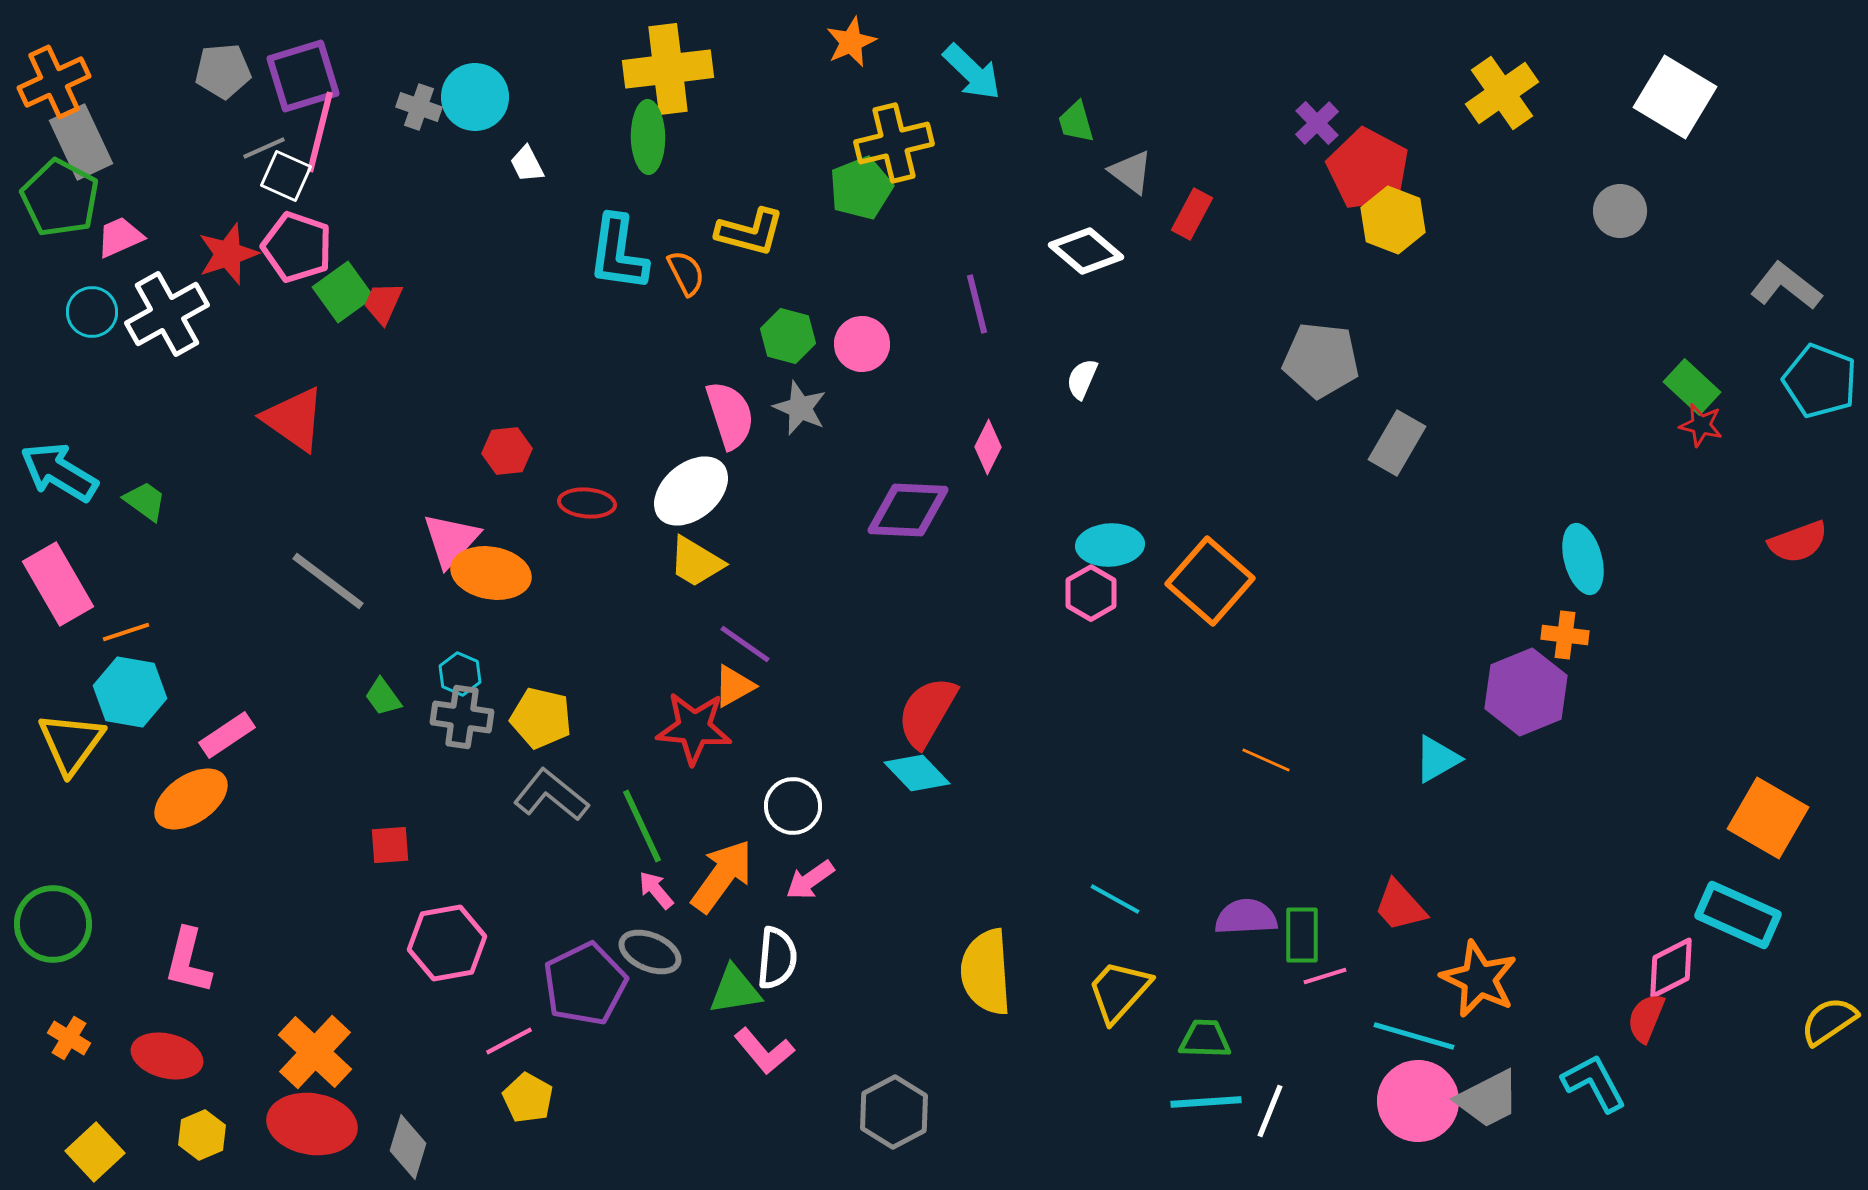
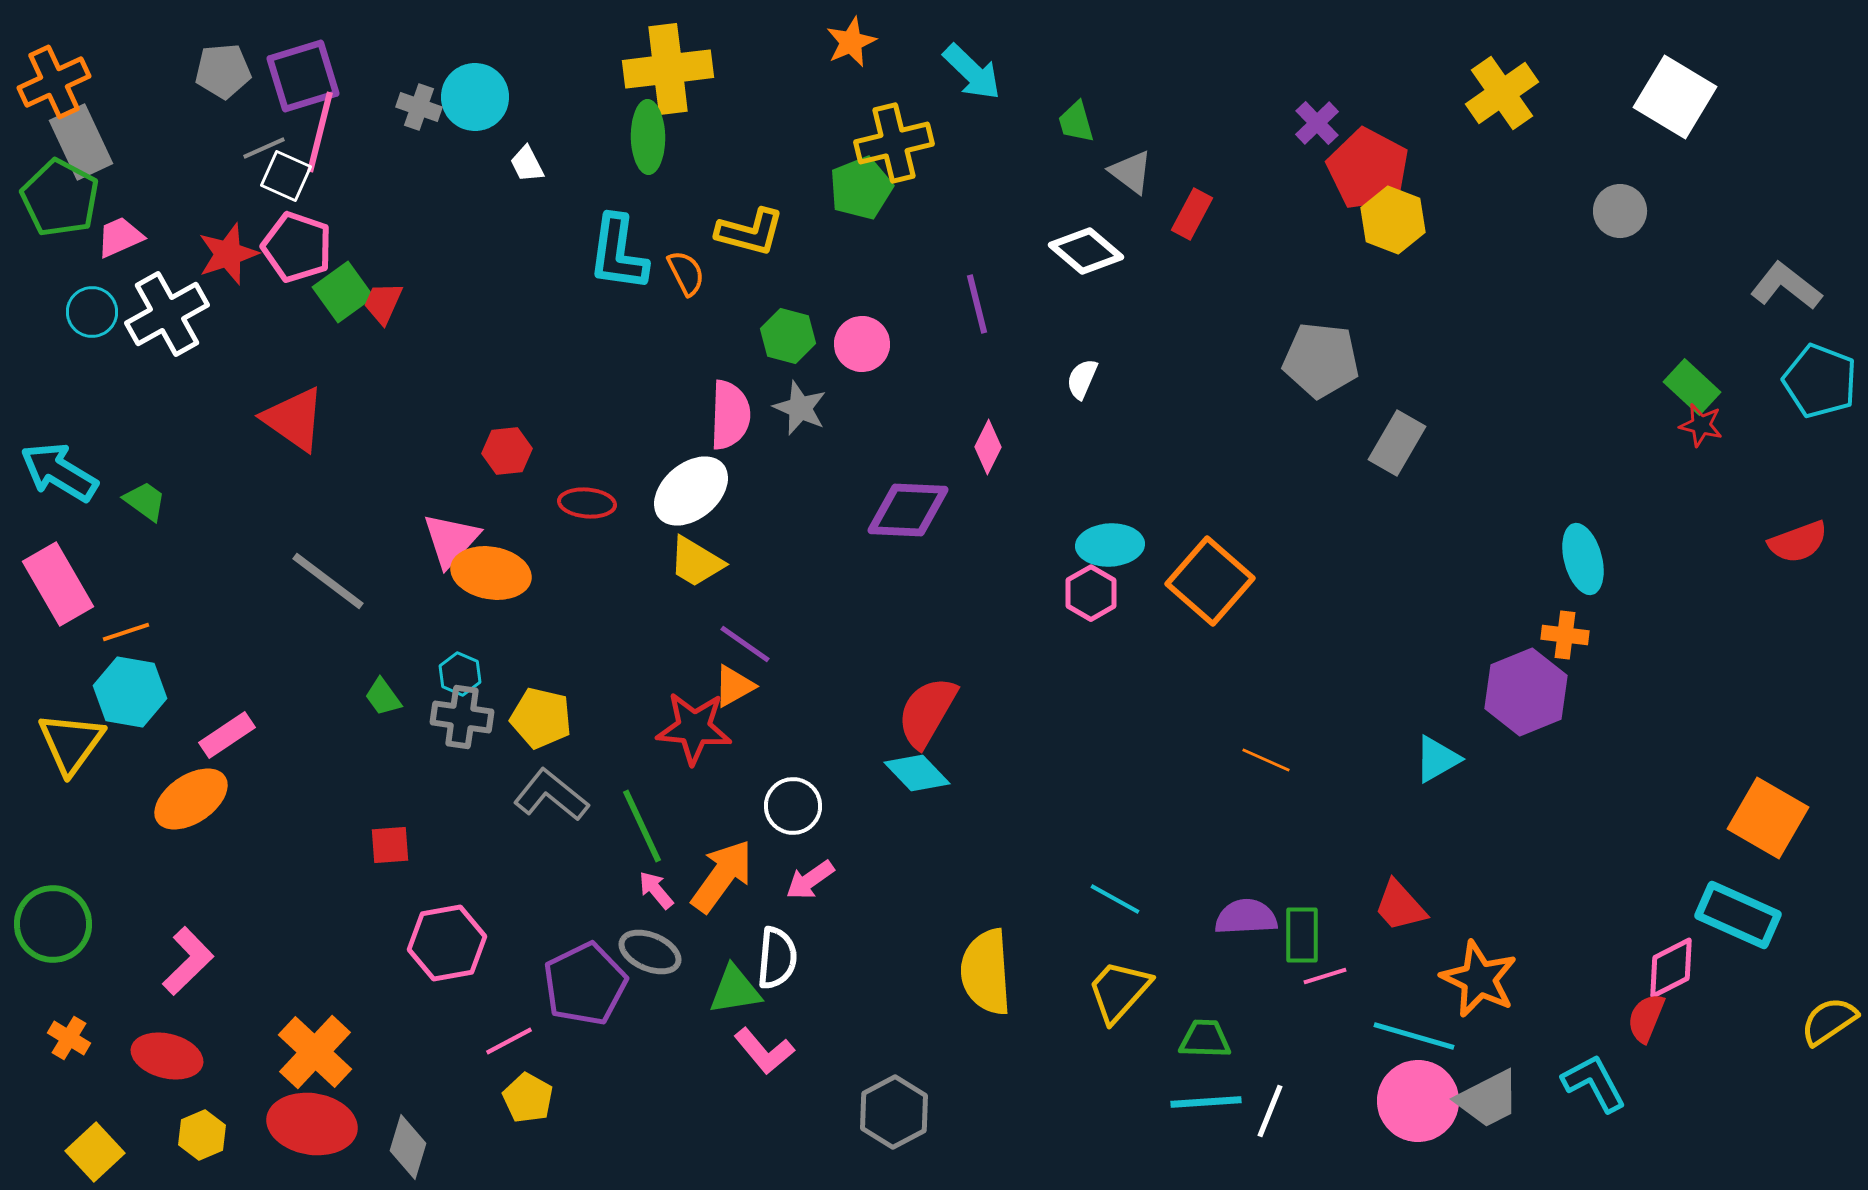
pink semicircle at (730, 415): rotated 20 degrees clockwise
pink L-shape at (188, 961): rotated 148 degrees counterclockwise
